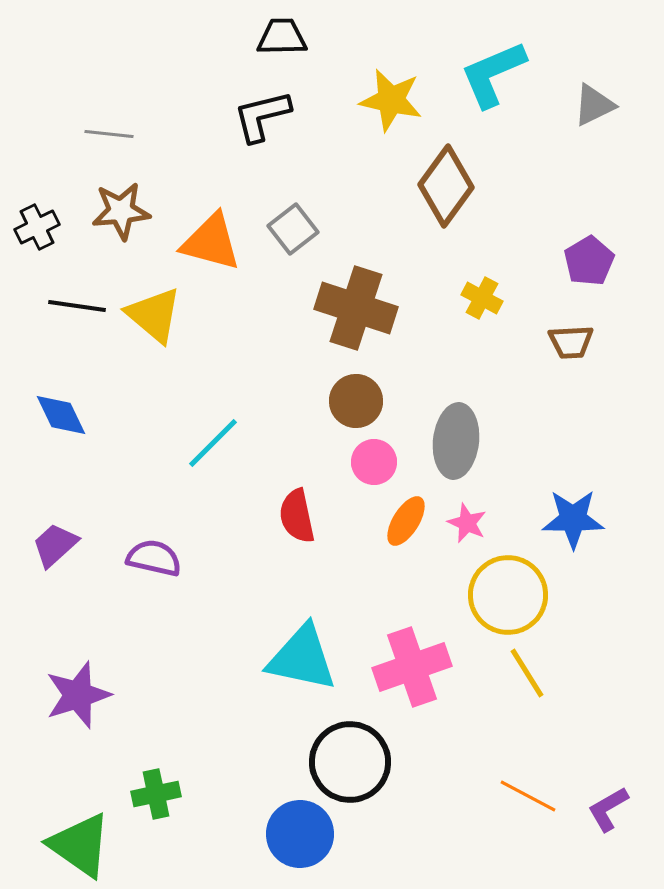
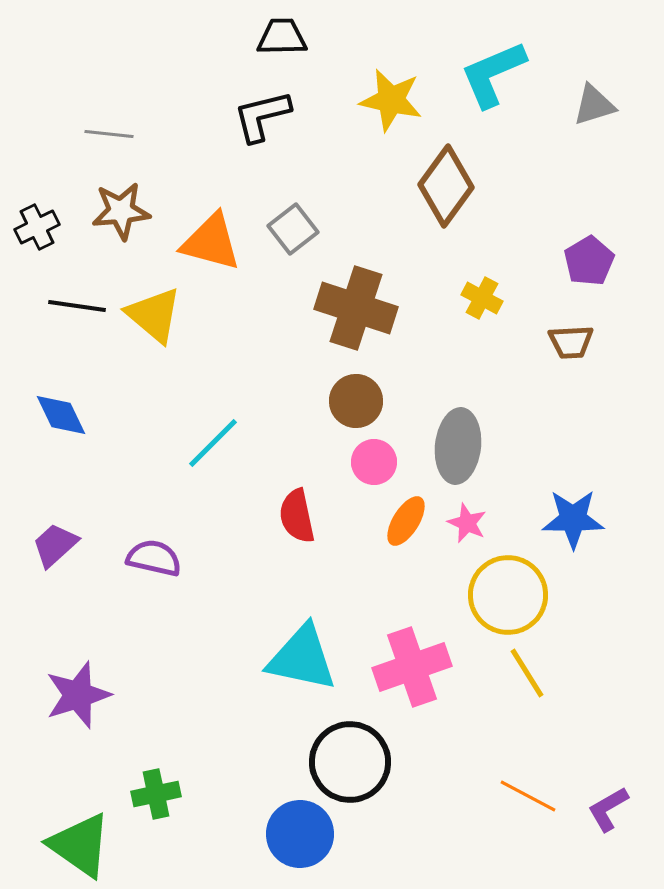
gray triangle: rotated 9 degrees clockwise
gray ellipse: moved 2 px right, 5 px down
